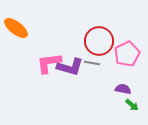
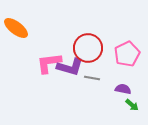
red circle: moved 11 px left, 7 px down
gray line: moved 15 px down
